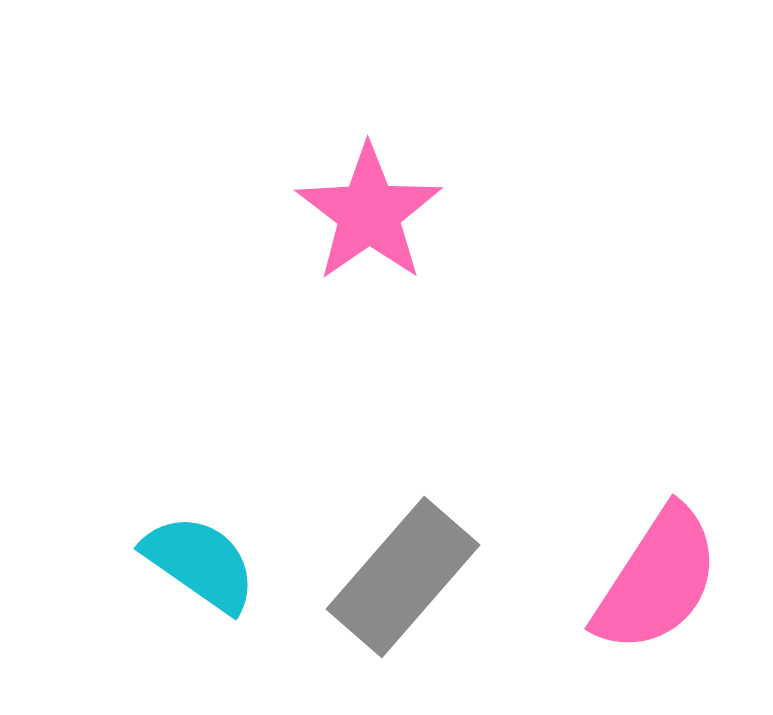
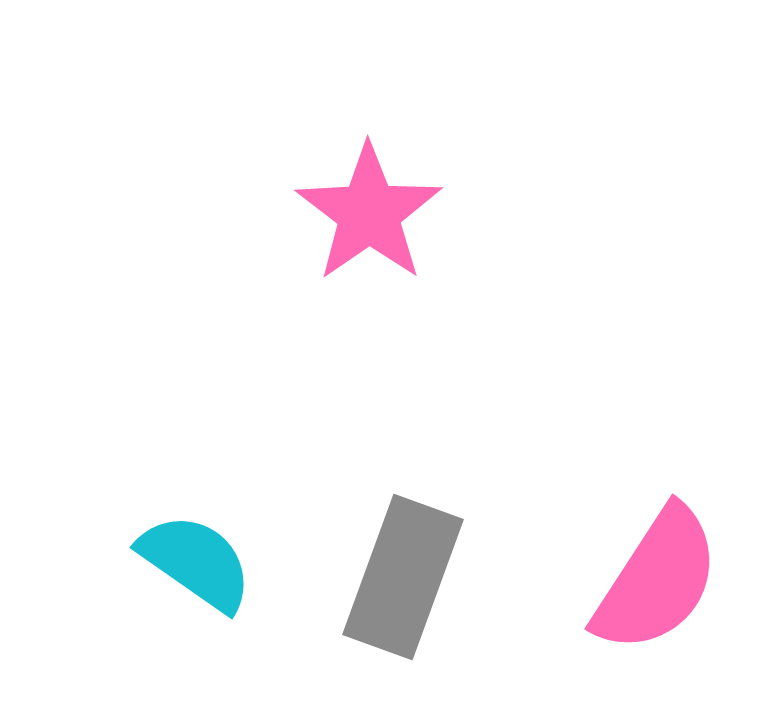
cyan semicircle: moved 4 px left, 1 px up
gray rectangle: rotated 21 degrees counterclockwise
